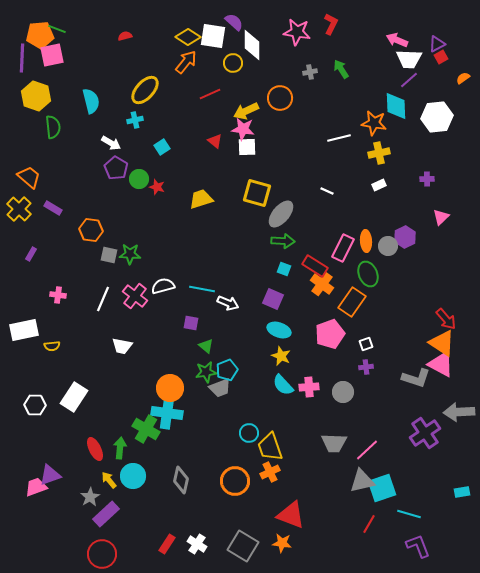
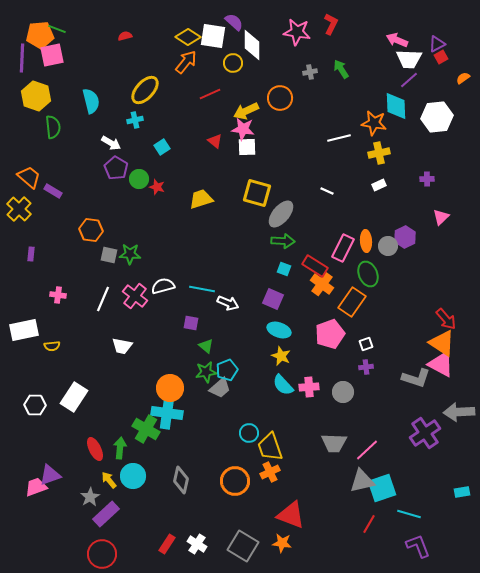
purple rectangle at (53, 208): moved 17 px up
purple rectangle at (31, 254): rotated 24 degrees counterclockwise
gray trapezoid at (220, 388): rotated 20 degrees counterclockwise
